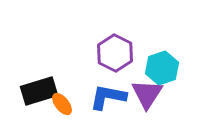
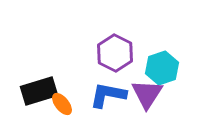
blue L-shape: moved 2 px up
